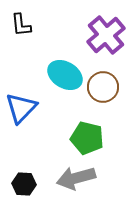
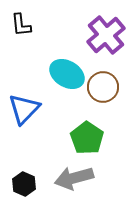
cyan ellipse: moved 2 px right, 1 px up
blue triangle: moved 3 px right, 1 px down
green pentagon: rotated 20 degrees clockwise
gray arrow: moved 2 px left
black hexagon: rotated 20 degrees clockwise
